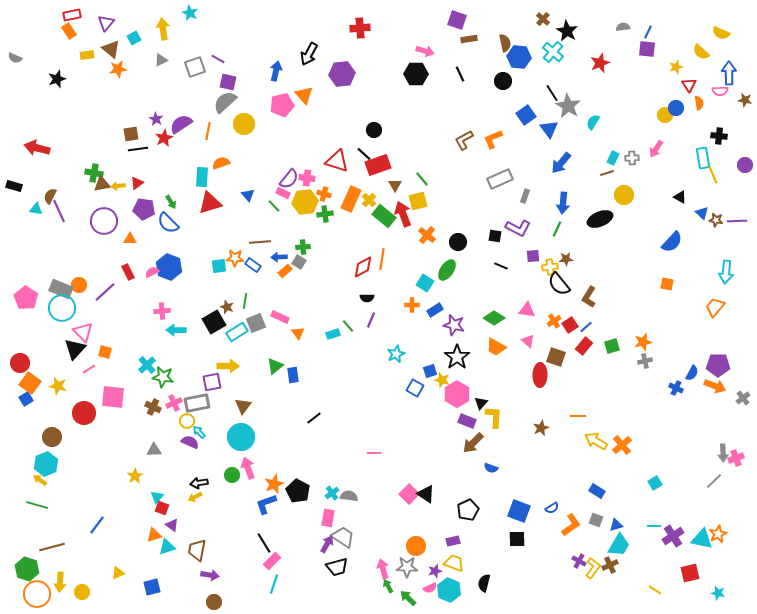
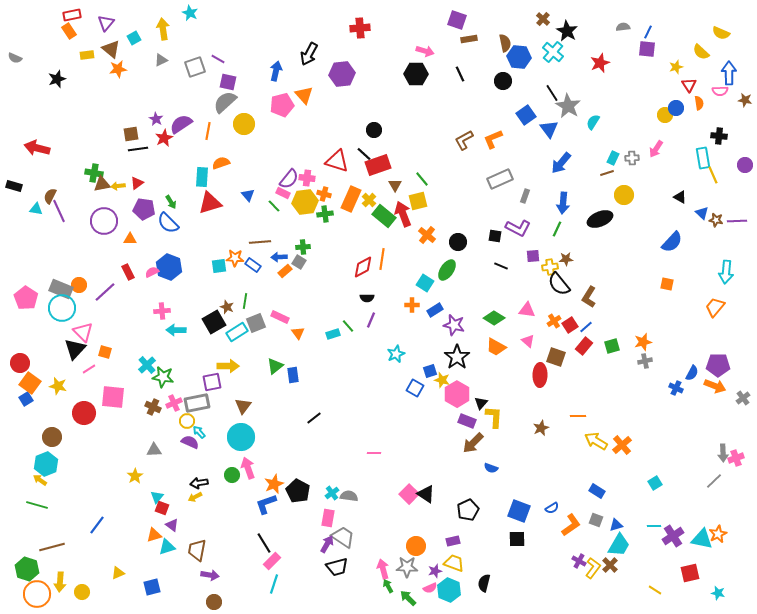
brown cross at (610, 565): rotated 21 degrees counterclockwise
